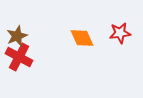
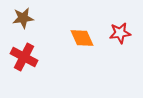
brown star: moved 6 px right, 18 px up; rotated 15 degrees clockwise
red cross: moved 5 px right
